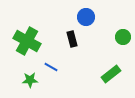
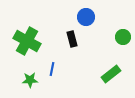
blue line: moved 1 px right, 2 px down; rotated 72 degrees clockwise
